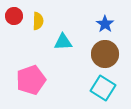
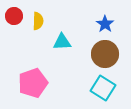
cyan triangle: moved 1 px left
pink pentagon: moved 2 px right, 3 px down
